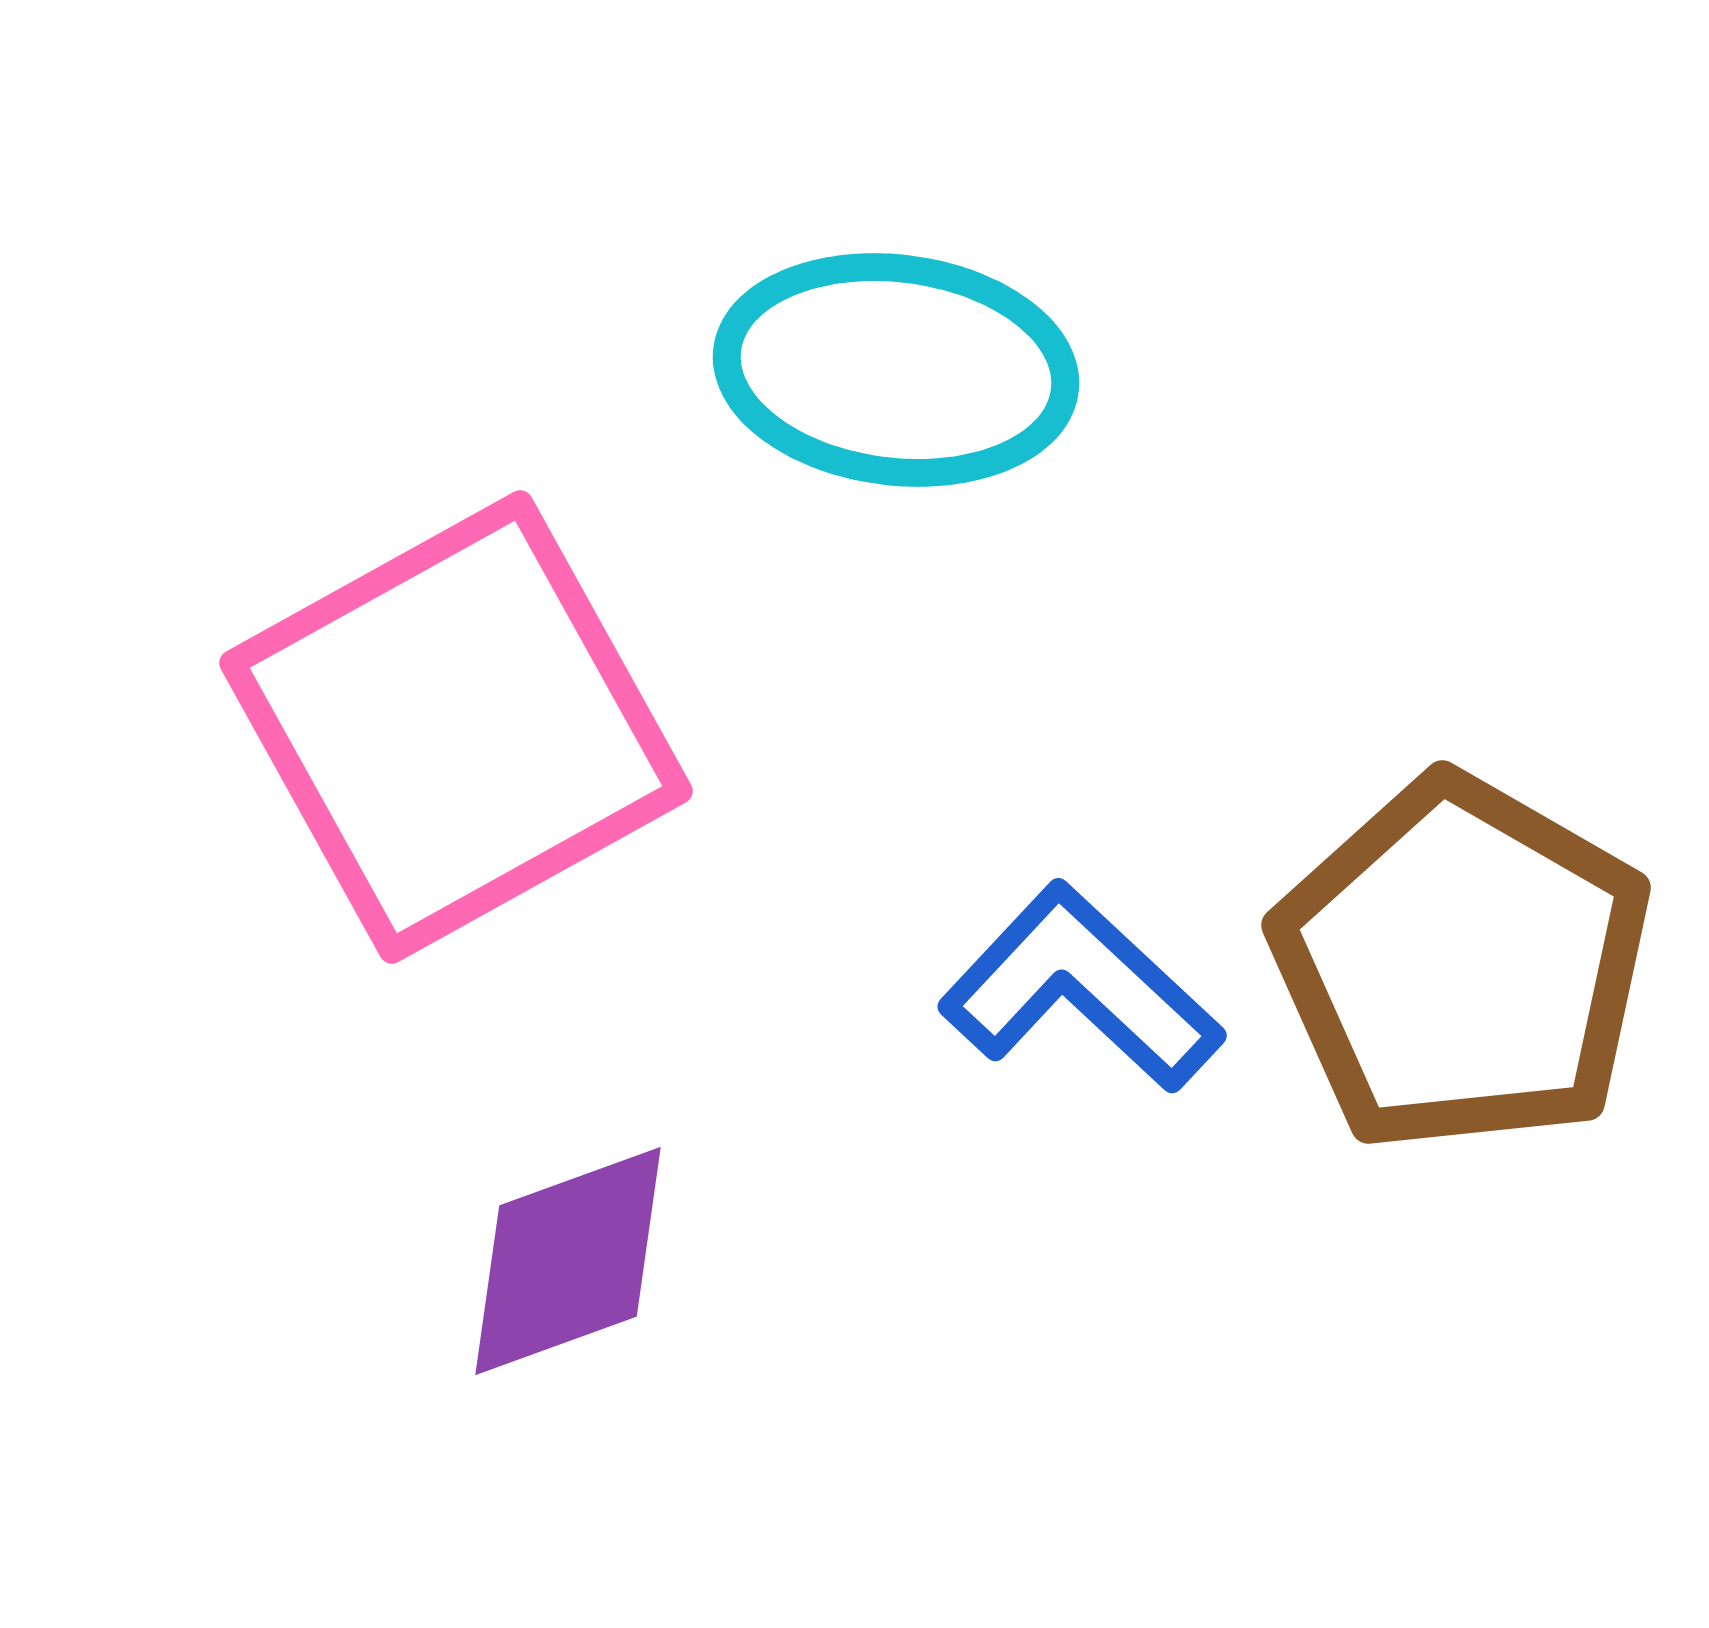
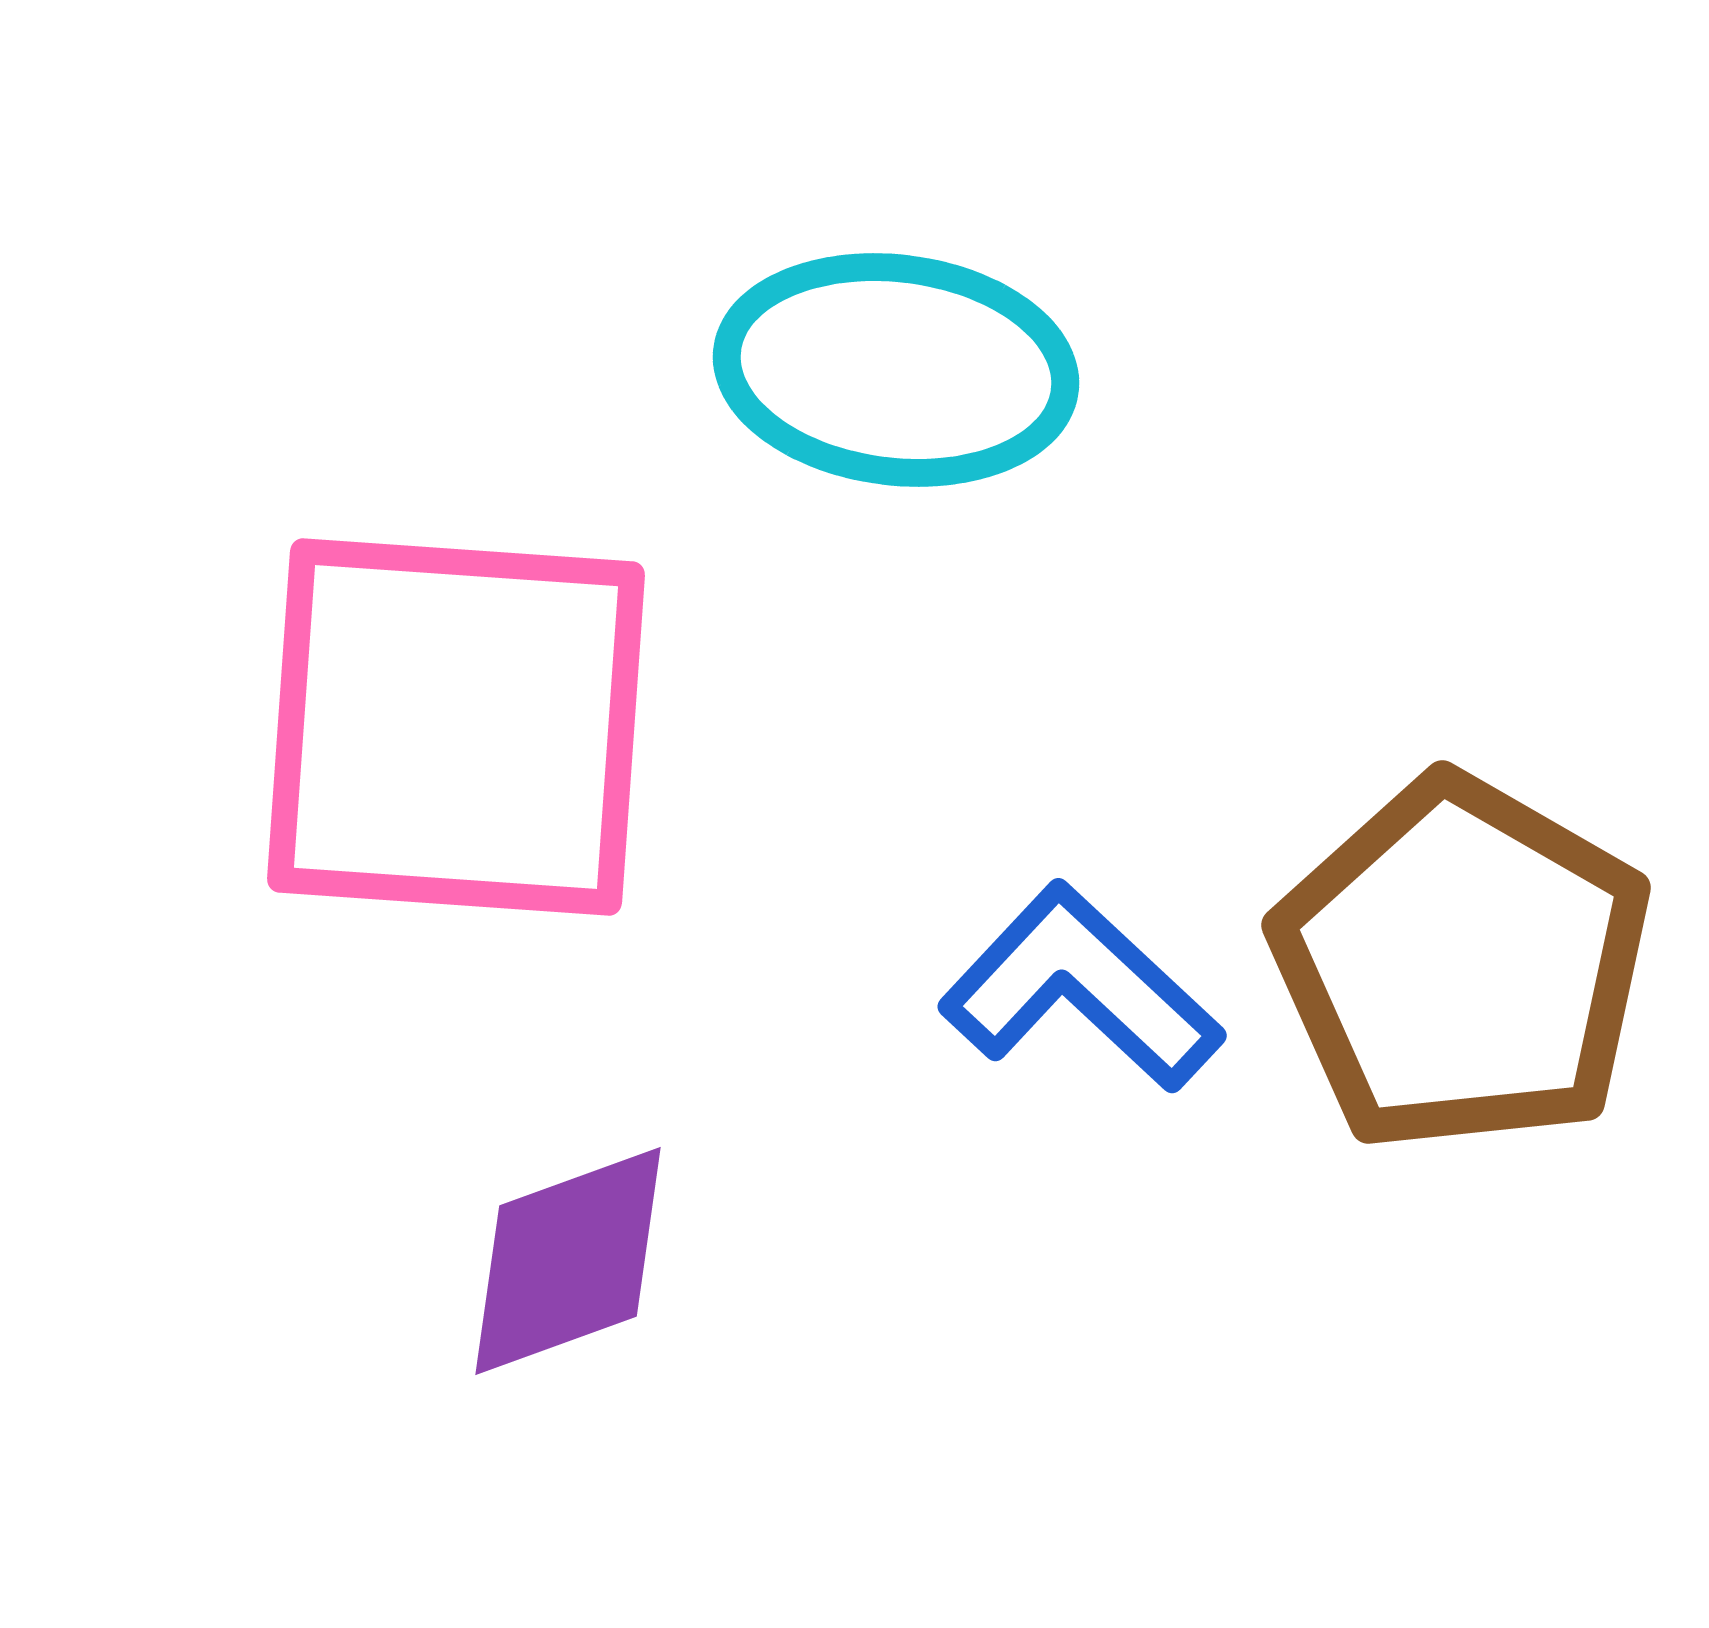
pink square: rotated 33 degrees clockwise
